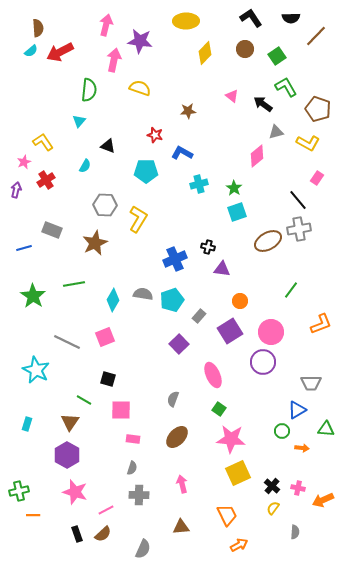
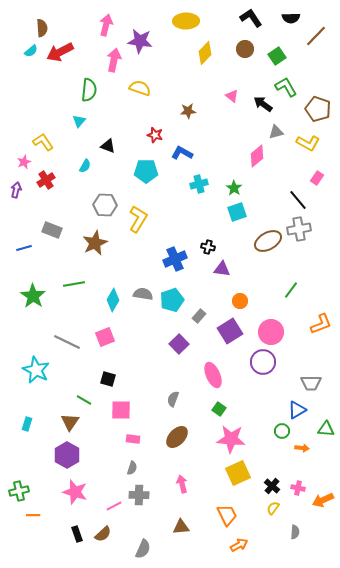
brown semicircle at (38, 28): moved 4 px right
pink line at (106, 510): moved 8 px right, 4 px up
